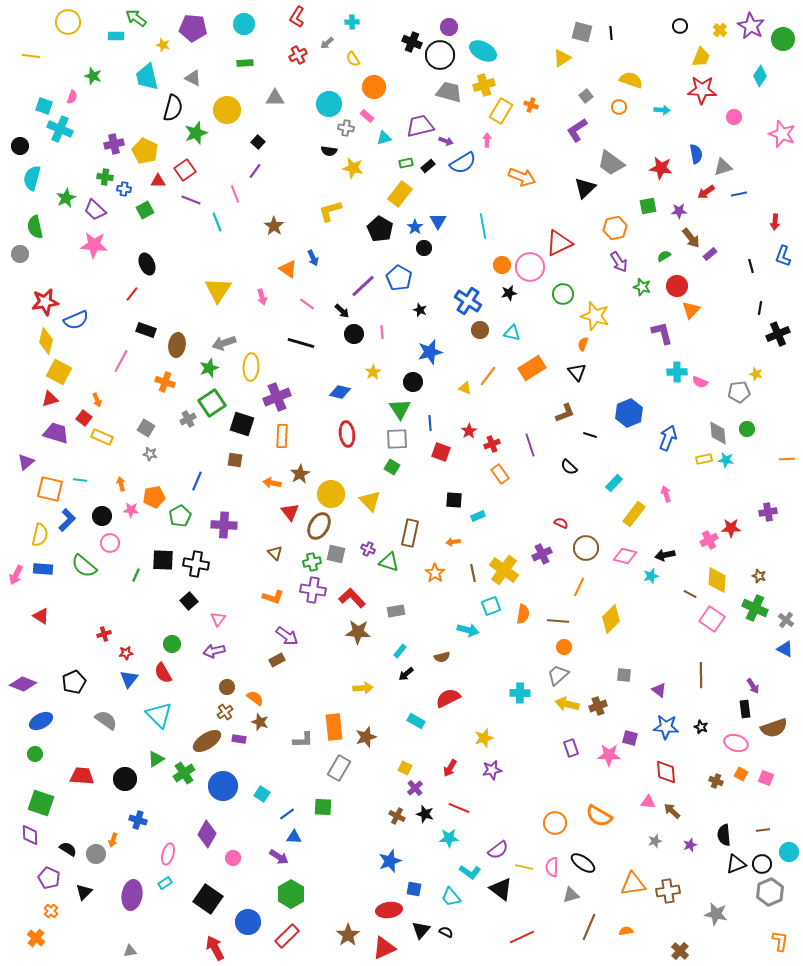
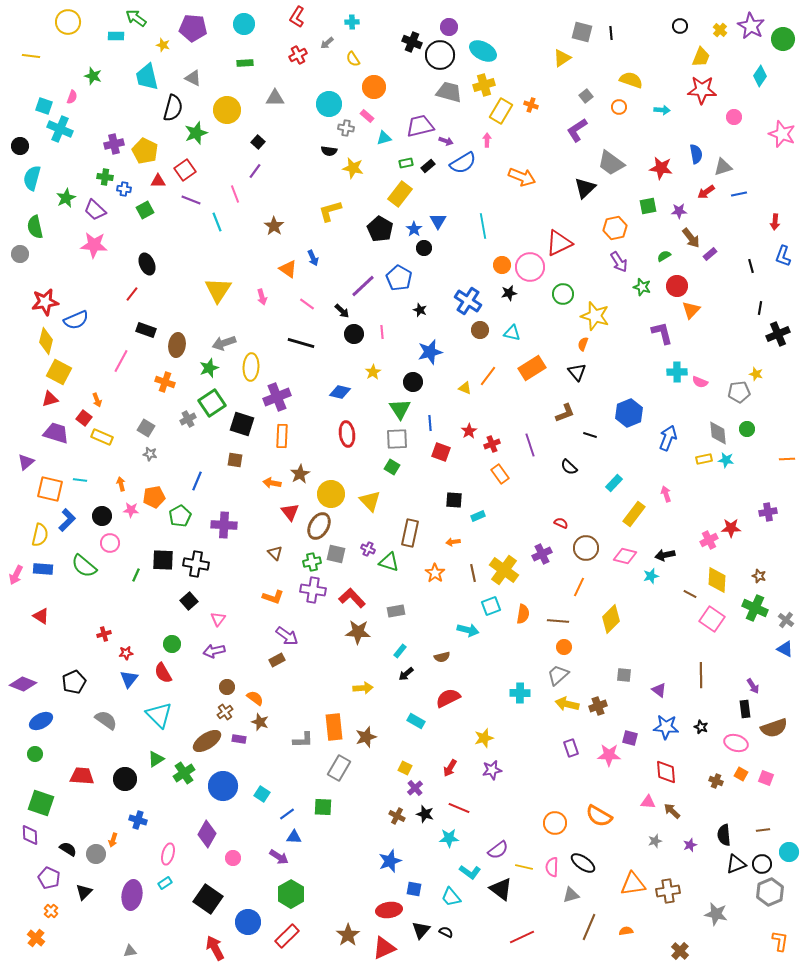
blue star at (415, 227): moved 1 px left, 2 px down
